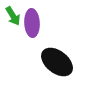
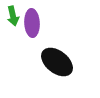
green arrow: rotated 18 degrees clockwise
